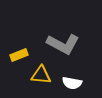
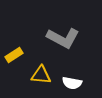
gray L-shape: moved 6 px up
yellow rectangle: moved 5 px left; rotated 12 degrees counterclockwise
